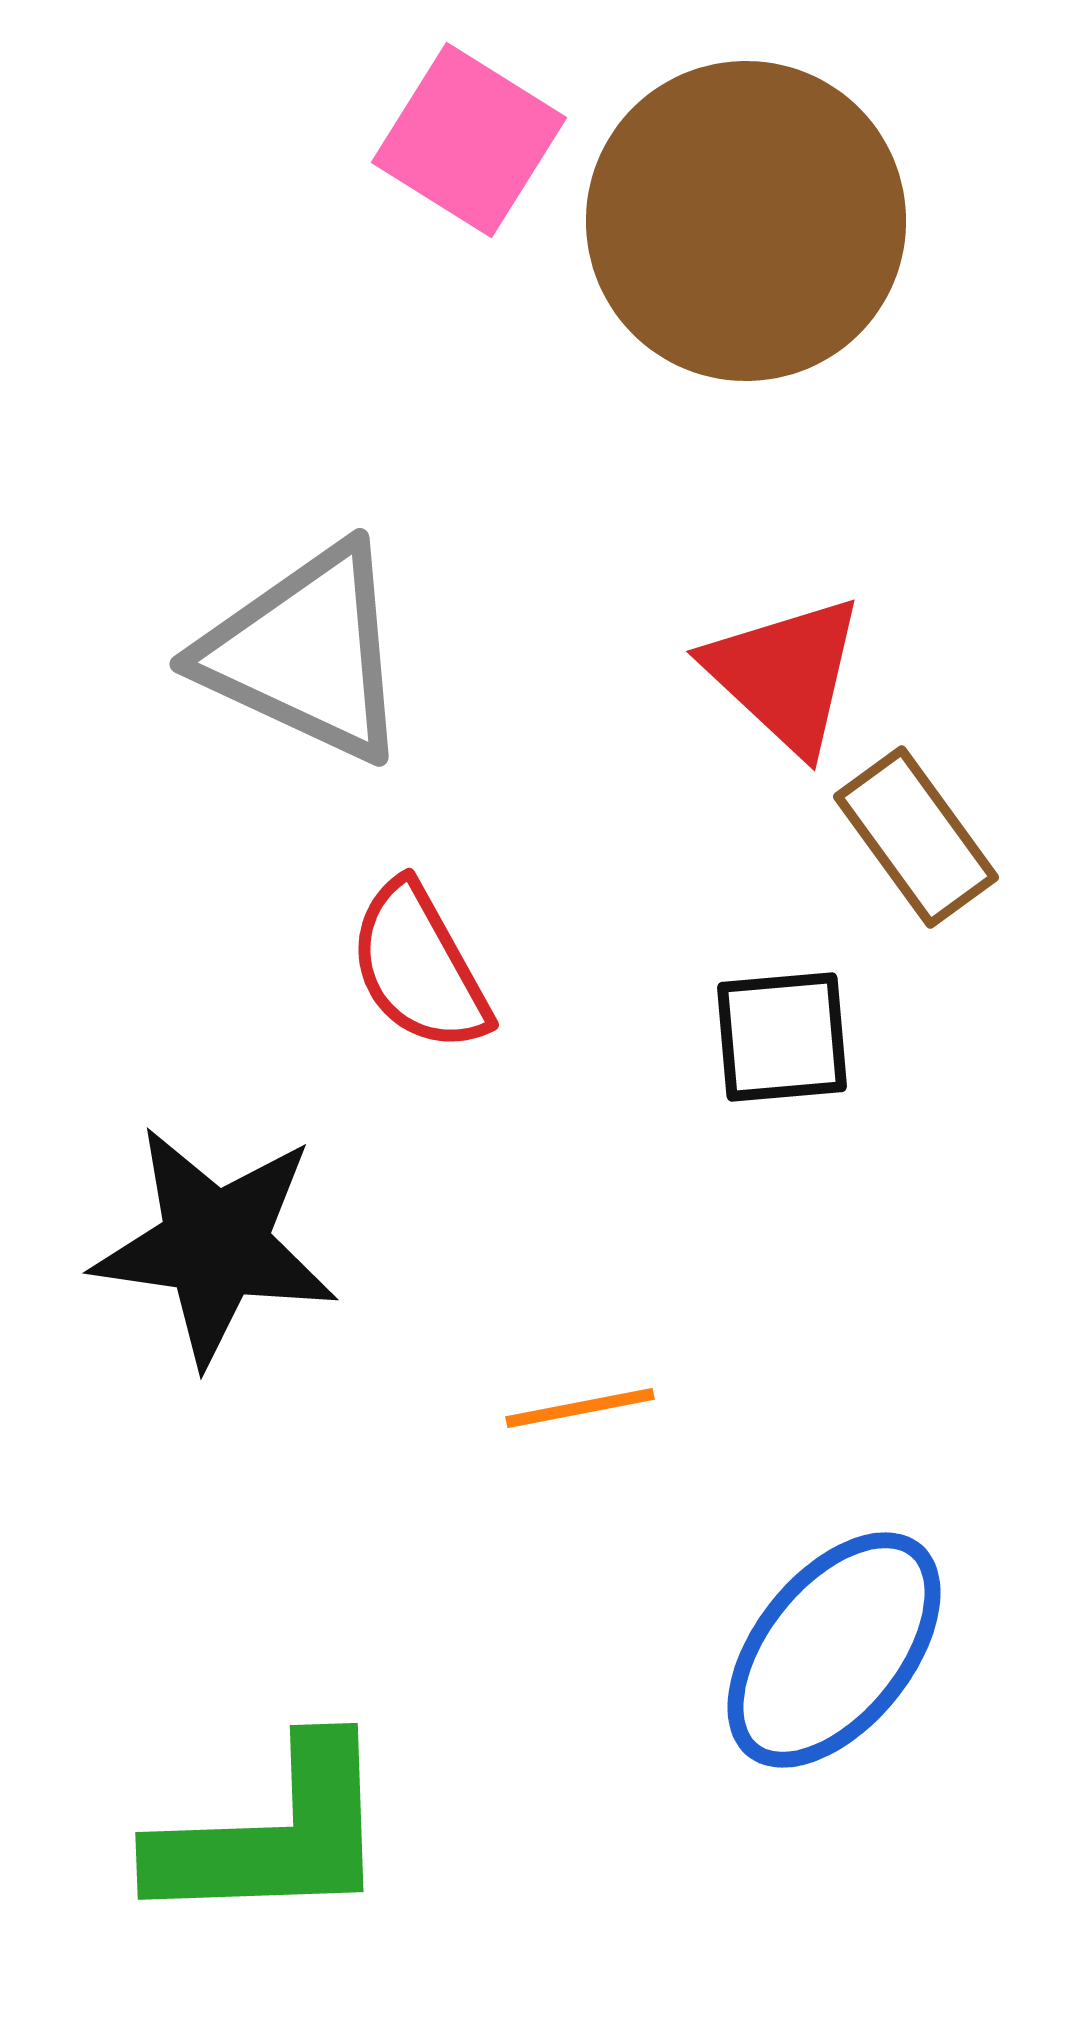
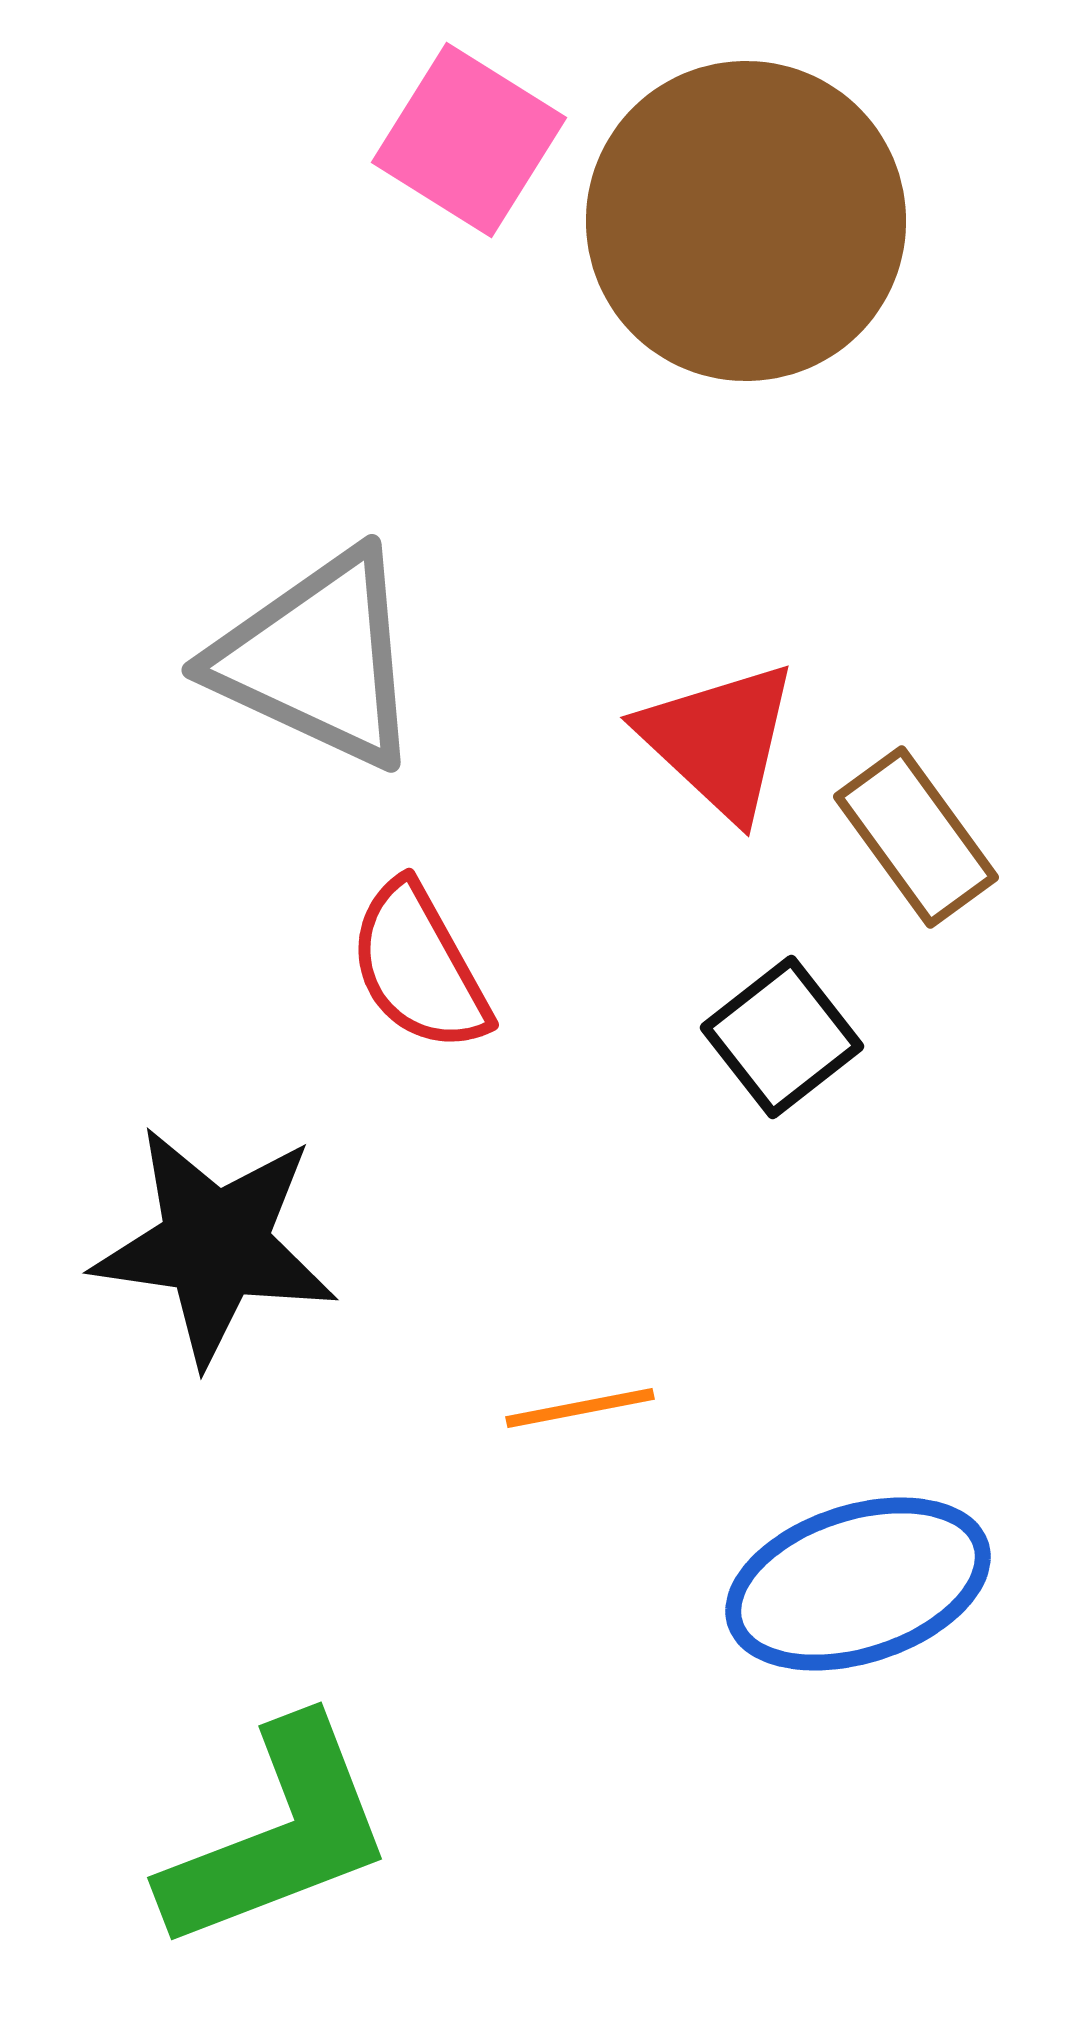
gray triangle: moved 12 px right, 6 px down
red triangle: moved 66 px left, 66 px down
black square: rotated 33 degrees counterclockwise
blue ellipse: moved 24 px right, 66 px up; rotated 33 degrees clockwise
green L-shape: moved 5 px right; rotated 19 degrees counterclockwise
